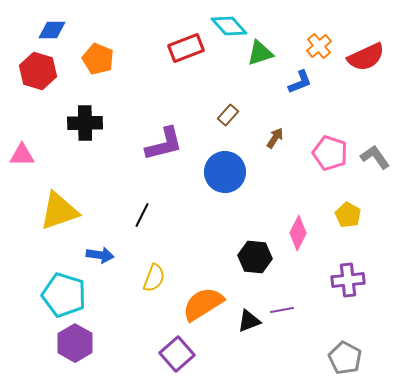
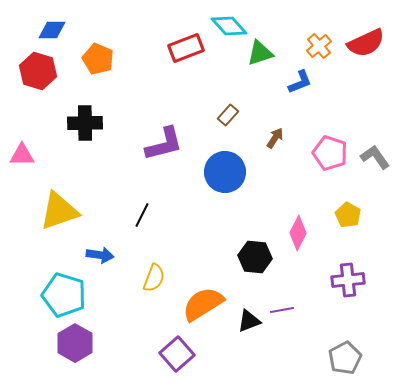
red semicircle: moved 14 px up
gray pentagon: rotated 16 degrees clockwise
